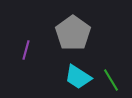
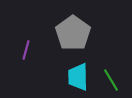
cyan trapezoid: rotated 56 degrees clockwise
